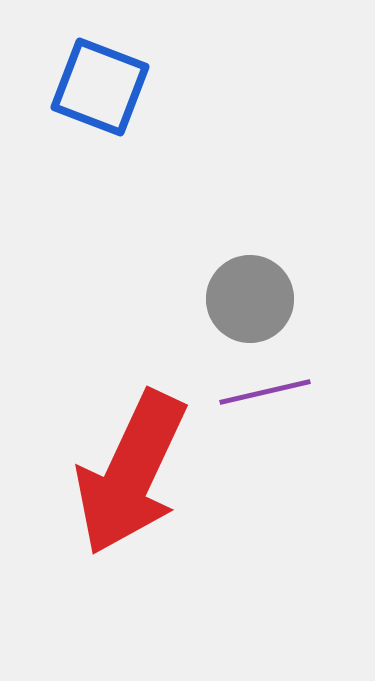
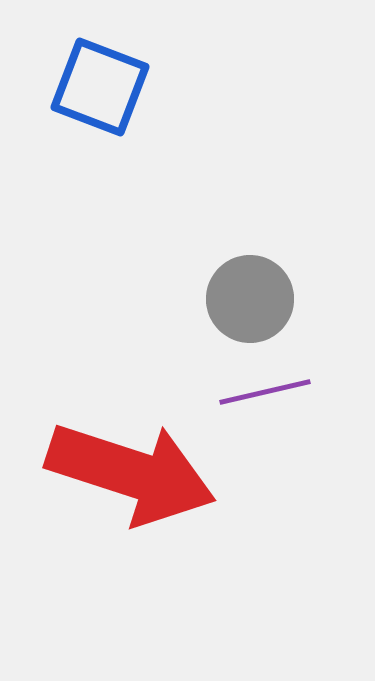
red arrow: rotated 97 degrees counterclockwise
